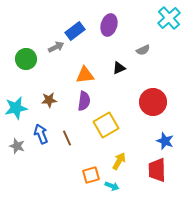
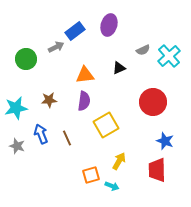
cyan cross: moved 38 px down
